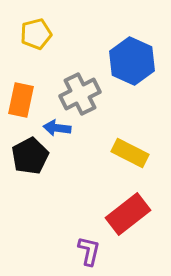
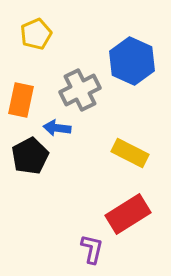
yellow pentagon: rotated 8 degrees counterclockwise
gray cross: moved 4 px up
red rectangle: rotated 6 degrees clockwise
purple L-shape: moved 3 px right, 2 px up
